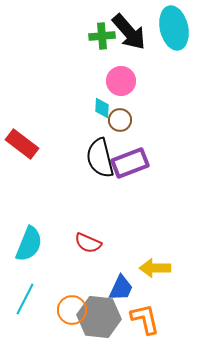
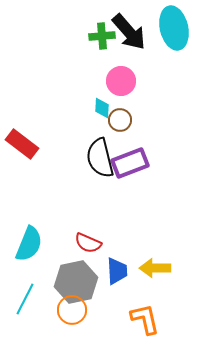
blue trapezoid: moved 4 px left, 17 px up; rotated 28 degrees counterclockwise
gray hexagon: moved 23 px left, 35 px up; rotated 18 degrees counterclockwise
